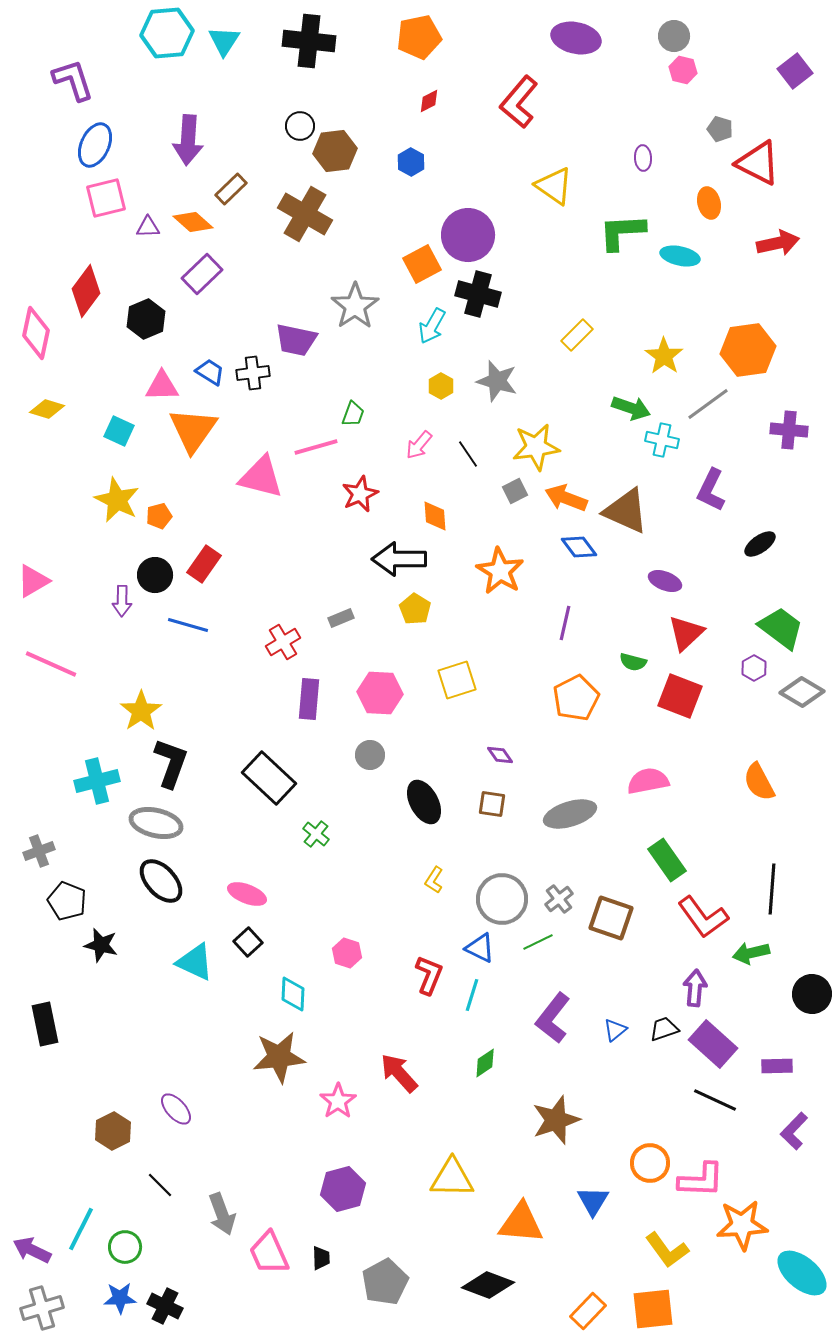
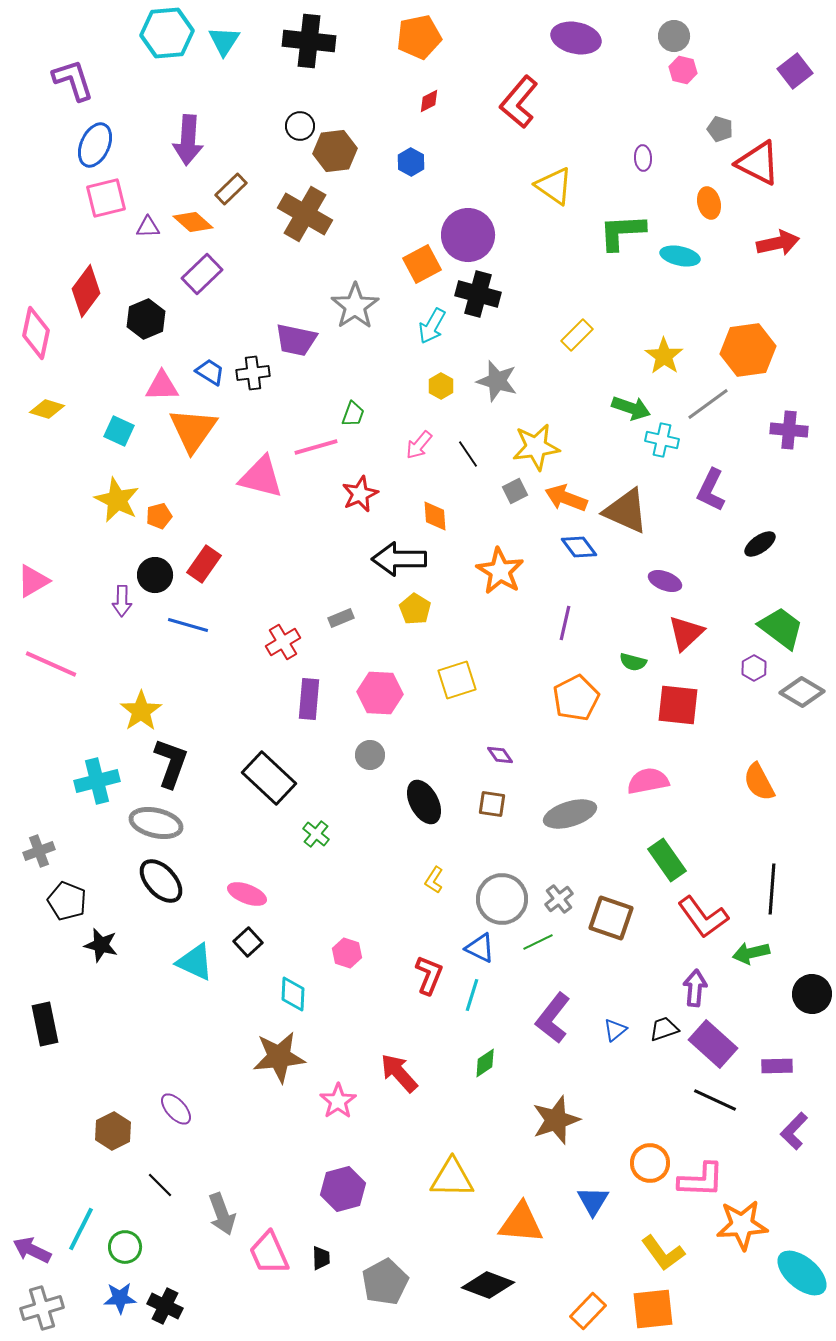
red square at (680, 696): moved 2 px left, 9 px down; rotated 15 degrees counterclockwise
yellow L-shape at (667, 1250): moved 4 px left, 3 px down
